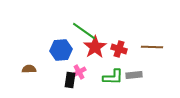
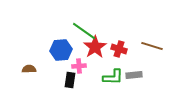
brown line: moved 1 px up; rotated 15 degrees clockwise
pink cross: moved 6 px up; rotated 24 degrees clockwise
